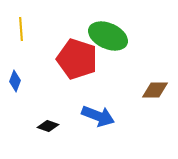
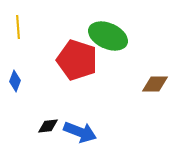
yellow line: moved 3 px left, 2 px up
red pentagon: moved 1 px down
brown diamond: moved 6 px up
blue arrow: moved 18 px left, 16 px down
black diamond: rotated 25 degrees counterclockwise
